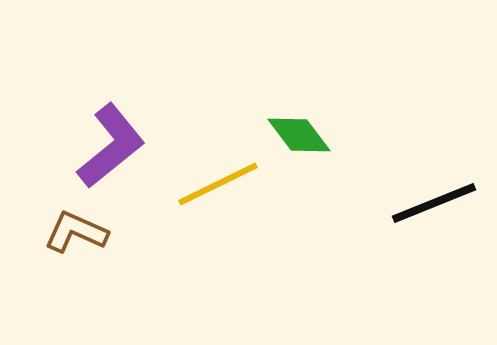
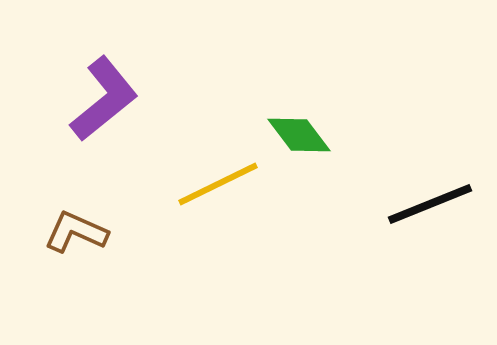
purple L-shape: moved 7 px left, 47 px up
black line: moved 4 px left, 1 px down
